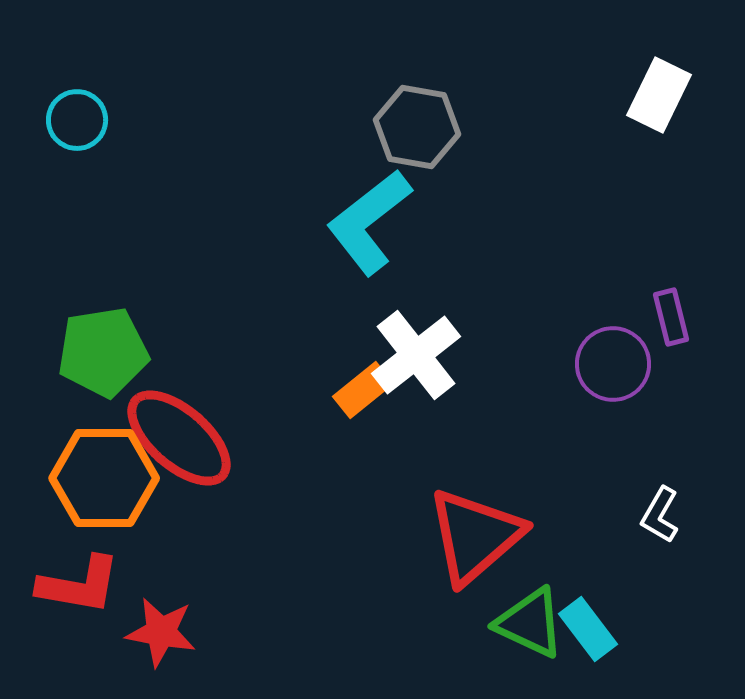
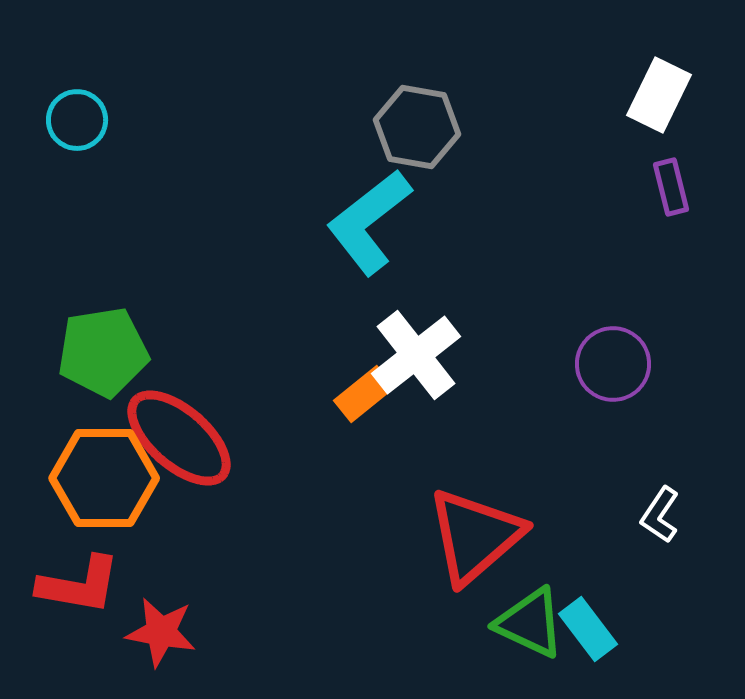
purple rectangle: moved 130 px up
orange rectangle: moved 1 px right, 4 px down
white L-shape: rotated 4 degrees clockwise
